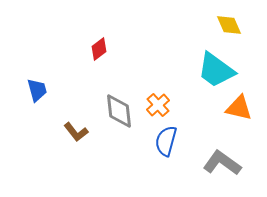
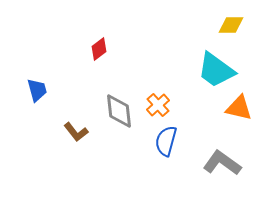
yellow diamond: moved 2 px right; rotated 68 degrees counterclockwise
